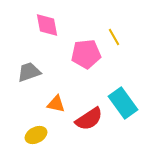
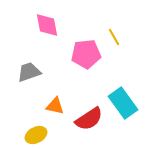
orange triangle: moved 1 px left, 2 px down
